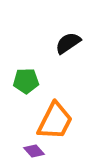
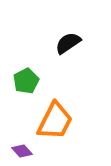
green pentagon: rotated 25 degrees counterclockwise
purple diamond: moved 12 px left
